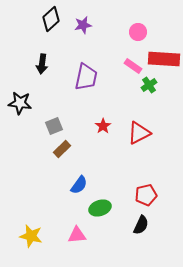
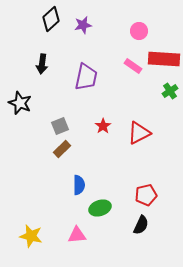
pink circle: moved 1 px right, 1 px up
green cross: moved 21 px right, 6 px down
black star: rotated 15 degrees clockwise
gray square: moved 6 px right
blue semicircle: rotated 36 degrees counterclockwise
